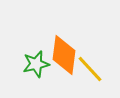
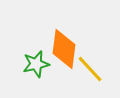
orange diamond: moved 6 px up
